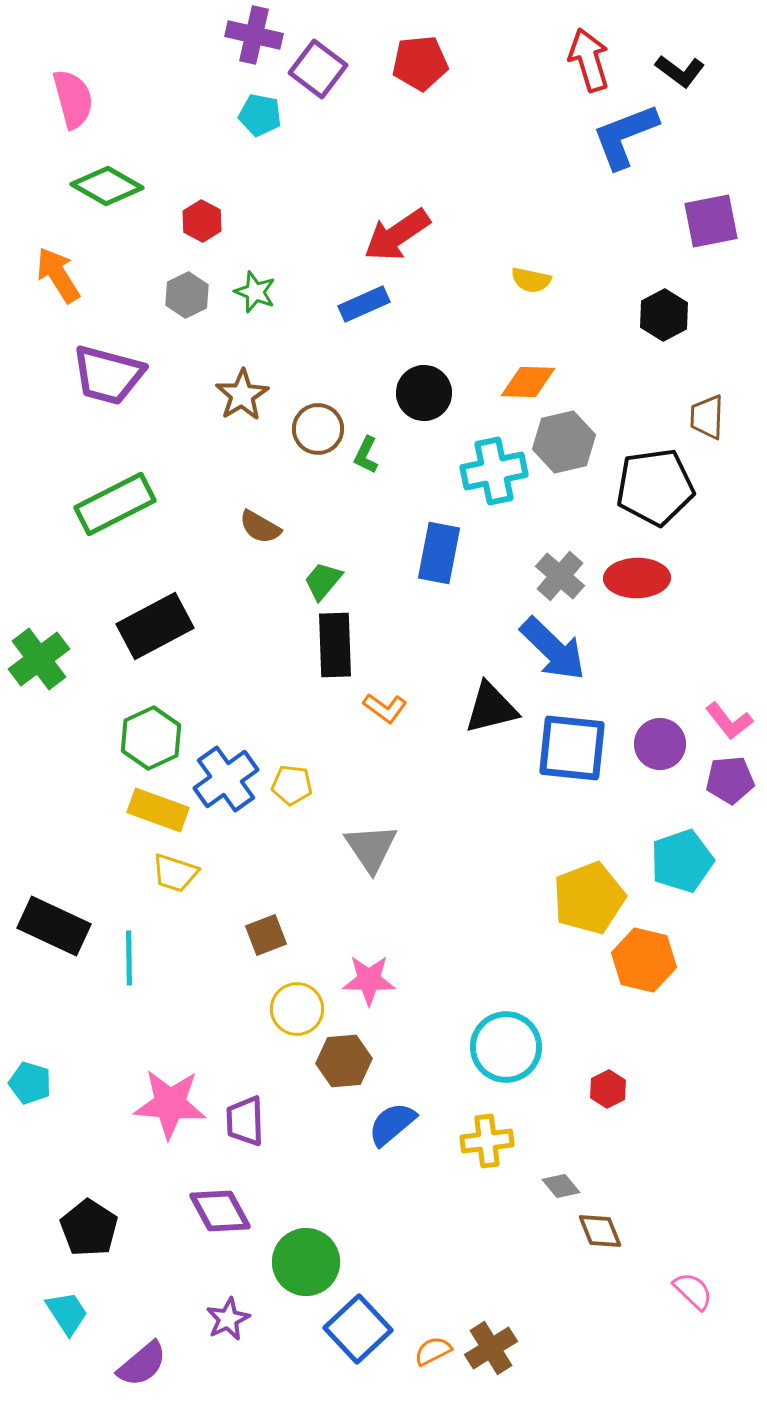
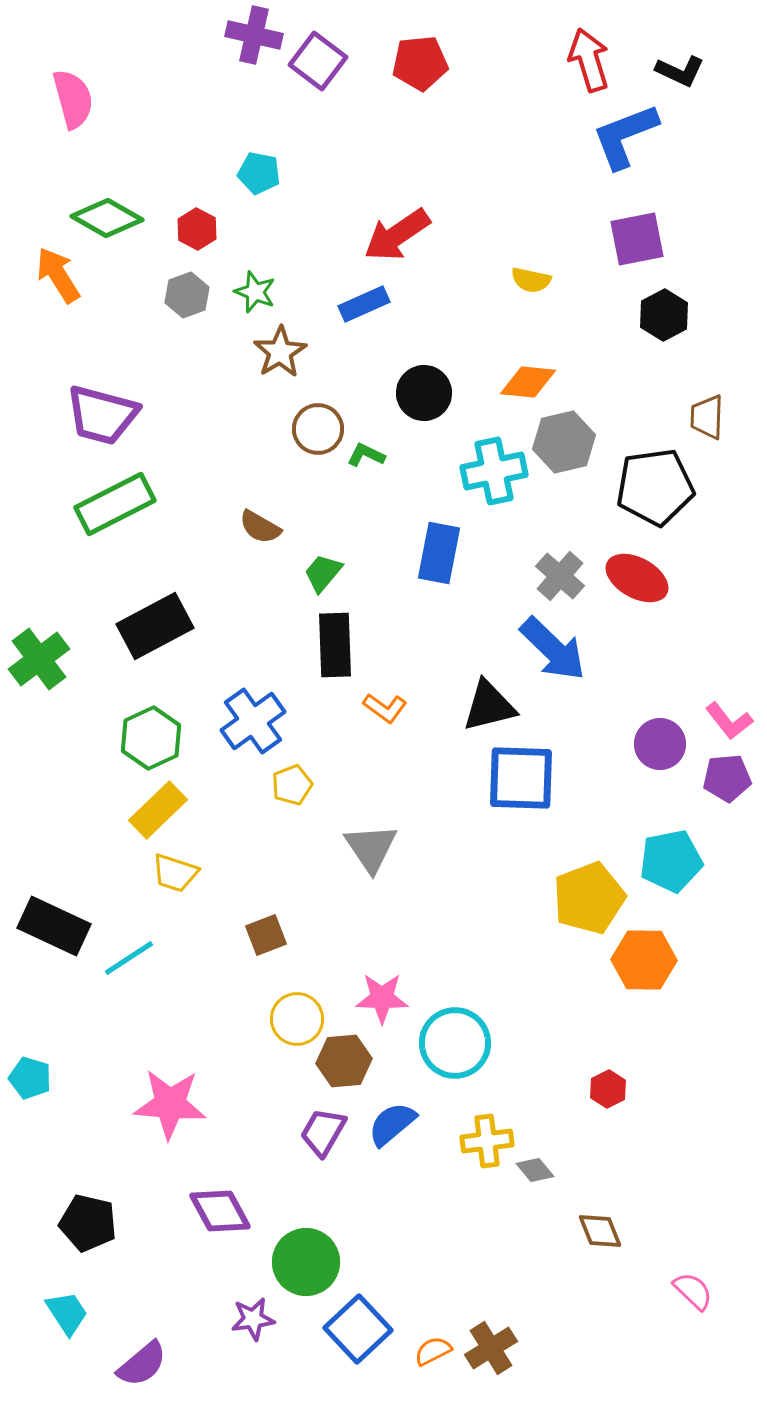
purple square at (318, 69): moved 8 px up
black L-shape at (680, 71): rotated 12 degrees counterclockwise
cyan pentagon at (260, 115): moved 1 px left, 58 px down
green diamond at (107, 186): moved 32 px down
red hexagon at (202, 221): moved 5 px left, 8 px down
purple square at (711, 221): moved 74 px left, 18 px down
gray hexagon at (187, 295): rotated 6 degrees clockwise
purple trapezoid at (108, 375): moved 6 px left, 40 px down
orange diamond at (528, 382): rotated 4 degrees clockwise
brown star at (242, 395): moved 38 px right, 43 px up
green L-shape at (366, 455): rotated 90 degrees clockwise
red ellipse at (637, 578): rotated 30 degrees clockwise
green trapezoid at (323, 581): moved 8 px up
black triangle at (491, 708): moved 2 px left, 2 px up
blue square at (572, 748): moved 51 px left, 30 px down; rotated 4 degrees counterclockwise
blue cross at (226, 779): moved 27 px right, 58 px up
purple pentagon at (730, 780): moved 3 px left, 2 px up
yellow pentagon at (292, 785): rotated 27 degrees counterclockwise
yellow rectangle at (158, 810): rotated 64 degrees counterclockwise
cyan pentagon at (682, 861): moved 11 px left; rotated 8 degrees clockwise
cyan line at (129, 958): rotated 58 degrees clockwise
orange hexagon at (644, 960): rotated 12 degrees counterclockwise
pink star at (369, 980): moved 13 px right, 18 px down
yellow circle at (297, 1009): moved 10 px down
cyan circle at (506, 1047): moved 51 px left, 4 px up
cyan pentagon at (30, 1083): moved 5 px up
purple trapezoid at (245, 1121): moved 78 px right, 11 px down; rotated 32 degrees clockwise
gray diamond at (561, 1186): moved 26 px left, 16 px up
black pentagon at (89, 1228): moved 1 px left, 5 px up; rotated 20 degrees counterclockwise
purple star at (228, 1319): moved 25 px right; rotated 18 degrees clockwise
